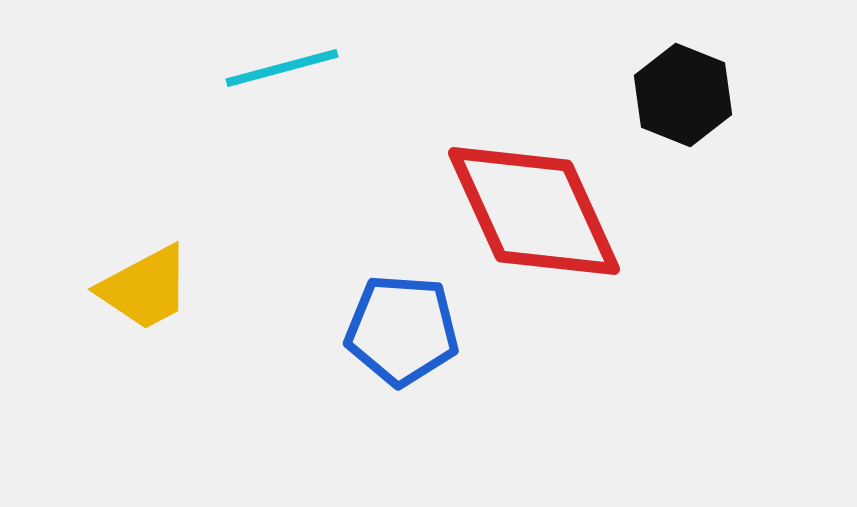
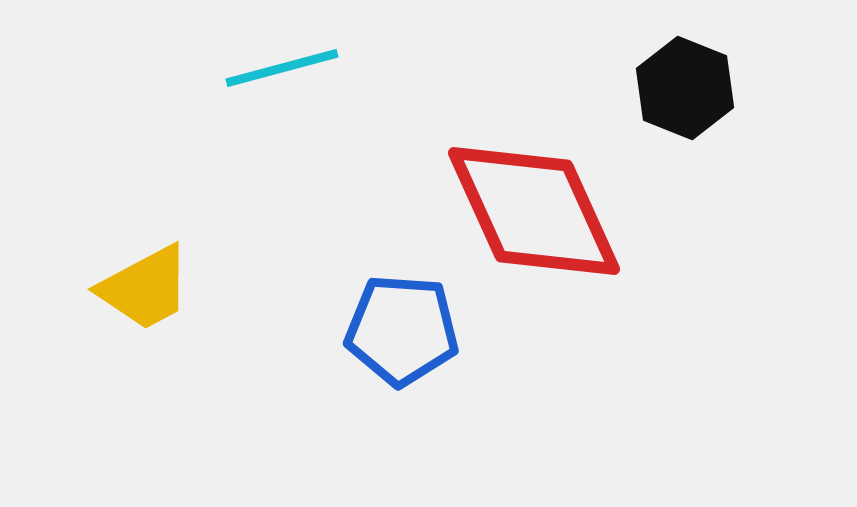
black hexagon: moved 2 px right, 7 px up
